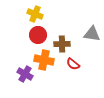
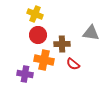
gray triangle: moved 1 px left, 1 px up
purple cross: rotated 21 degrees counterclockwise
